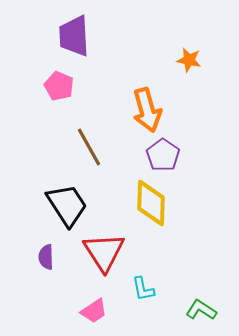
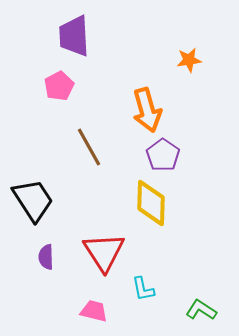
orange star: rotated 20 degrees counterclockwise
pink pentagon: rotated 20 degrees clockwise
black trapezoid: moved 34 px left, 5 px up
pink trapezoid: rotated 132 degrees counterclockwise
